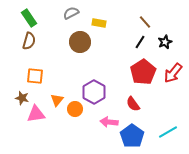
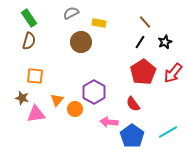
brown circle: moved 1 px right
